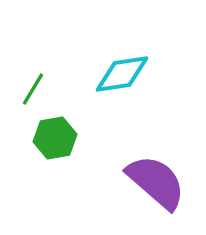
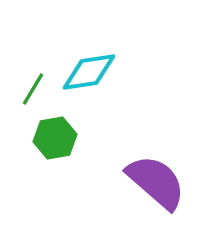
cyan diamond: moved 33 px left, 2 px up
